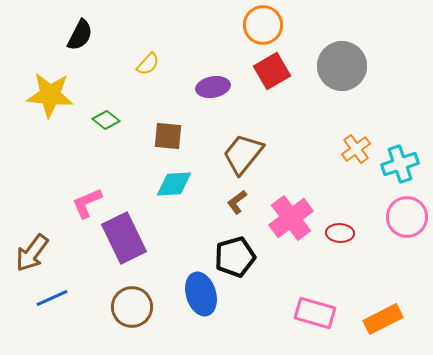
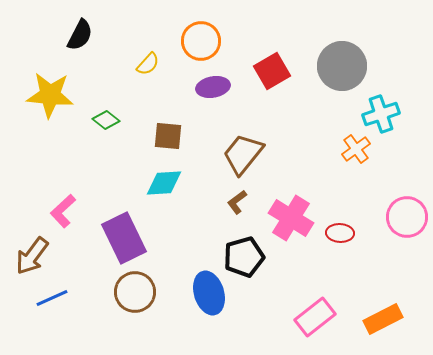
orange circle: moved 62 px left, 16 px down
cyan cross: moved 19 px left, 50 px up
cyan diamond: moved 10 px left, 1 px up
pink L-shape: moved 24 px left, 8 px down; rotated 20 degrees counterclockwise
pink cross: rotated 21 degrees counterclockwise
brown arrow: moved 3 px down
black pentagon: moved 9 px right
blue ellipse: moved 8 px right, 1 px up
brown circle: moved 3 px right, 15 px up
pink rectangle: moved 4 px down; rotated 54 degrees counterclockwise
